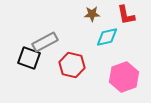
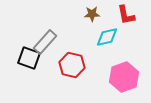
gray rectangle: rotated 20 degrees counterclockwise
